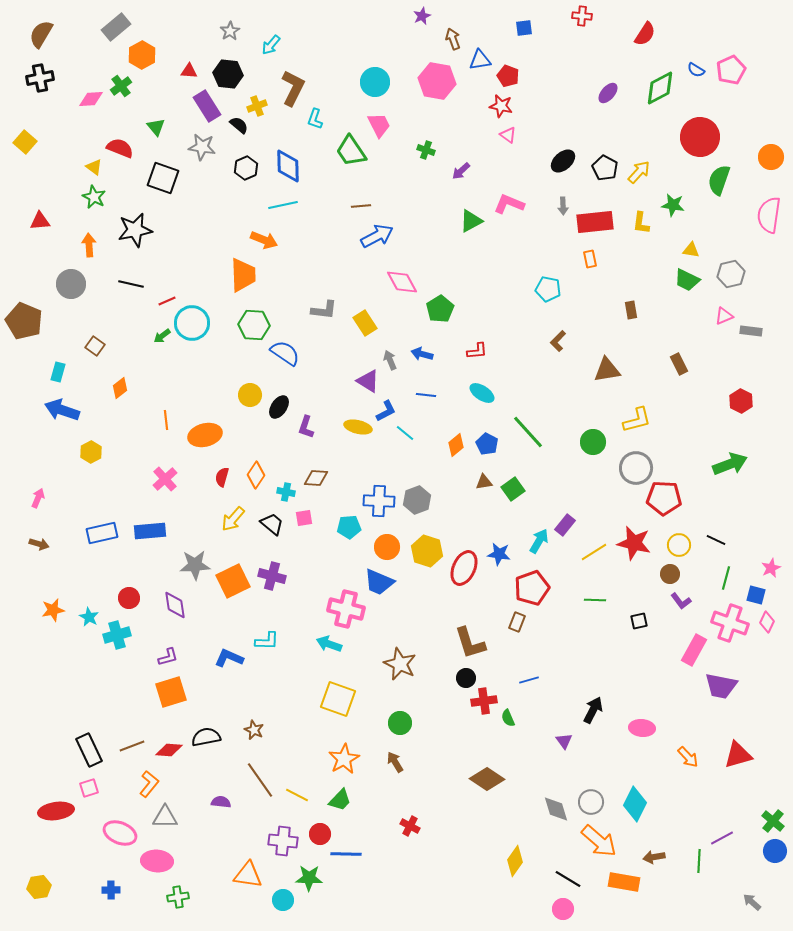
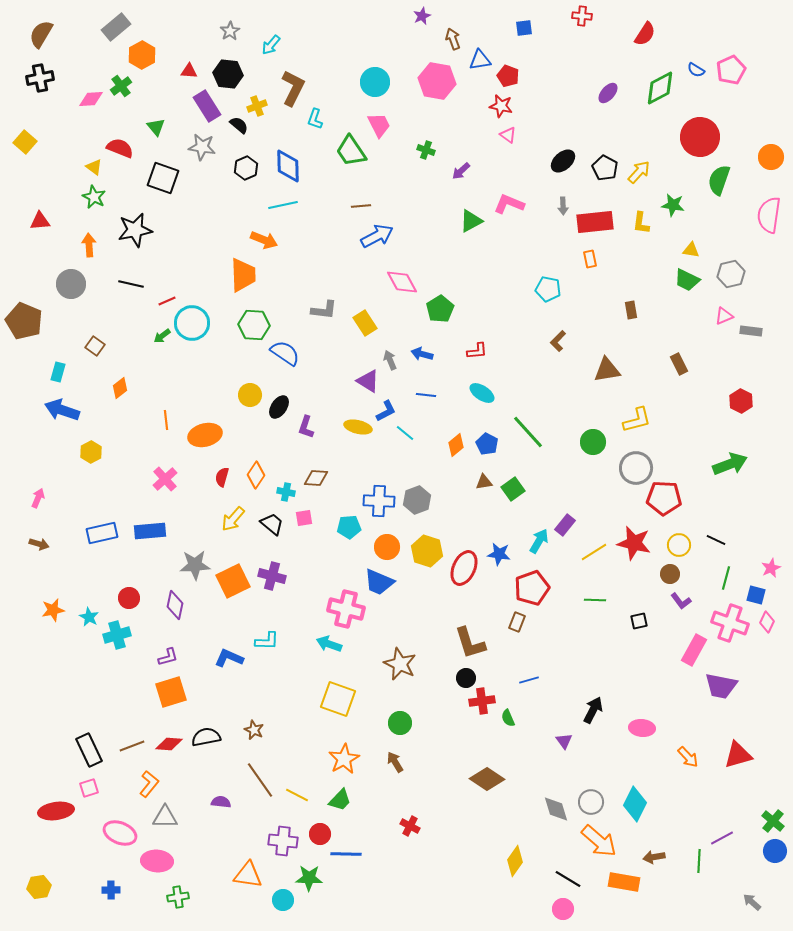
purple diamond at (175, 605): rotated 20 degrees clockwise
red cross at (484, 701): moved 2 px left
red diamond at (169, 750): moved 6 px up
